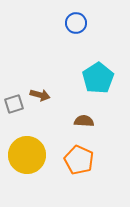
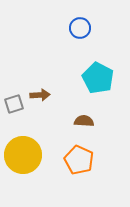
blue circle: moved 4 px right, 5 px down
cyan pentagon: rotated 12 degrees counterclockwise
brown arrow: rotated 18 degrees counterclockwise
yellow circle: moved 4 px left
